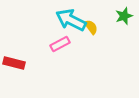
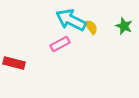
green star: moved 10 px down; rotated 30 degrees counterclockwise
